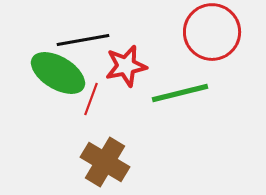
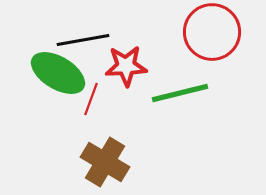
red star: rotated 9 degrees clockwise
